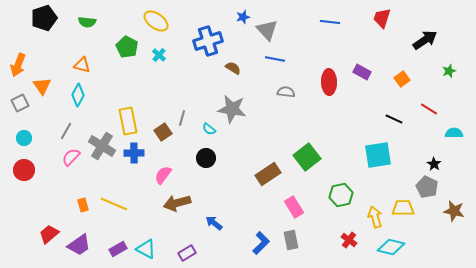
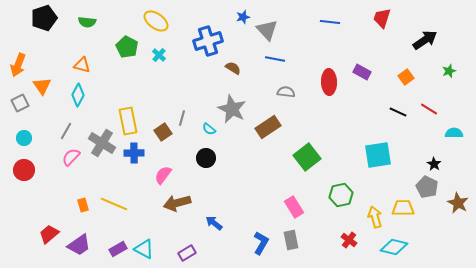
orange square at (402, 79): moved 4 px right, 2 px up
gray star at (232, 109): rotated 16 degrees clockwise
black line at (394, 119): moved 4 px right, 7 px up
gray cross at (102, 146): moved 3 px up
brown rectangle at (268, 174): moved 47 px up
brown star at (454, 211): moved 4 px right, 8 px up; rotated 15 degrees clockwise
blue L-shape at (261, 243): rotated 15 degrees counterclockwise
cyan diamond at (391, 247): moved 3 px right
cyan triangle at (146, 249): moved 2 px left
